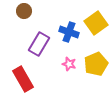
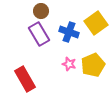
brown circle: moved 17 px right
purple rectangle: moved 10 px up; rotated 60 degrees counterclockwise
yellow pentagon: moved 3 px left, 1 px down
red rectangle: moved 2 px right
